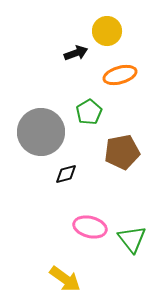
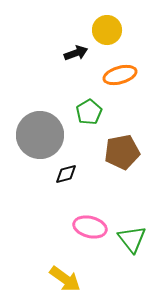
yellow circle: moved 1 px up
gray circle: moved 1 px left, 3 px down
